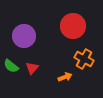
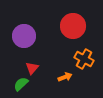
green semicircle: moved 10 px right, 18 px down; rotated 98 degrees clockwise
